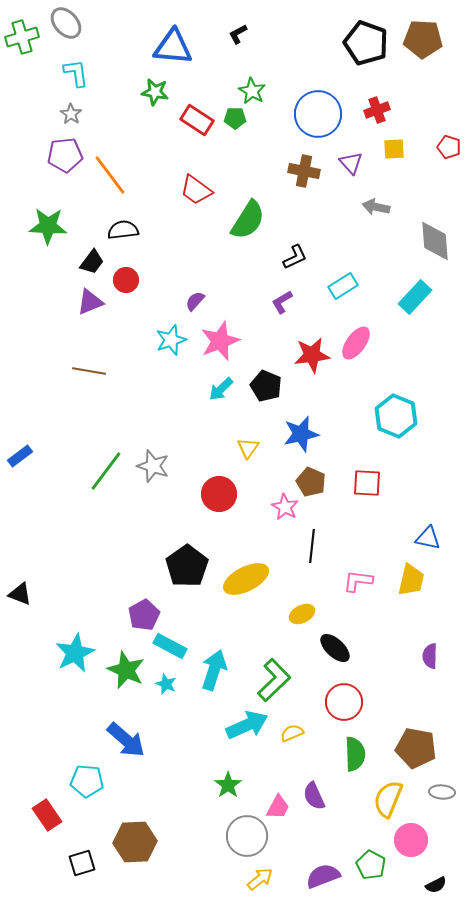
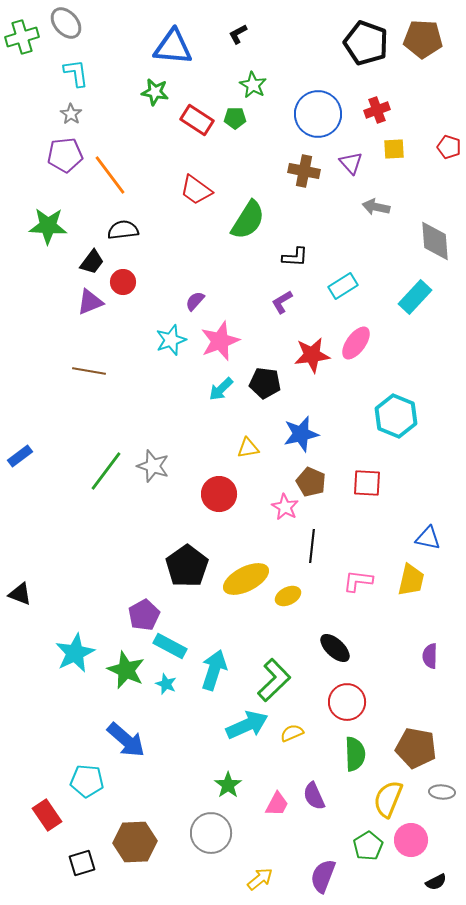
green star at (252, 91): moved 1 px right, 6 px up
black L-shape at (295, 257): rotated 28 degrees clockwise
red circle at (126, 280): moved 3 px left, 2 px down
black pentagon at (266, 386): moved 1 px left, 3 px up; rotated 16 degrees counterclockwise
yellow triangle at (248, 448): rotated 45 degrees clockwise
yellow ellipse at (302, 614): moved 14 px left, 18 px up
red circle at (344, 702): moved 3 px right
pink trapezoid at (278, 807): moved 1 px left, 3 px up
gray circle at (247, 836): moved 36 px left, 3 px up
green pentagon at (371, 865): moved 3 px left, 19 px up; rotated 12 degrees clockwise
purple semicircle at (323, 876): rotated 48 degrees counterclockwise
black semicircle at (436, 885): moved 3 px up
